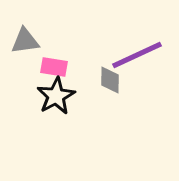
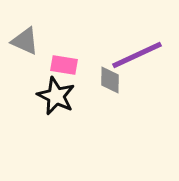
gray triangle: rotated 32 degrees clockwise
pink rectangle: moved 10 px right, 2 px up
black star: rotated 18 degrees counterclockwise
